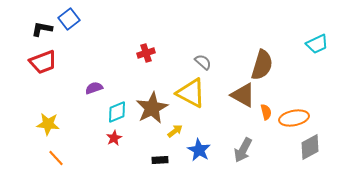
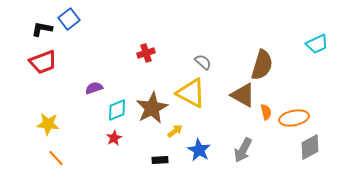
cyan diamond: moved 2 px up
